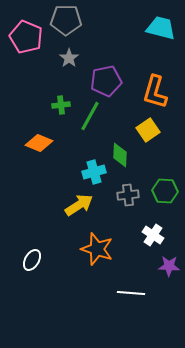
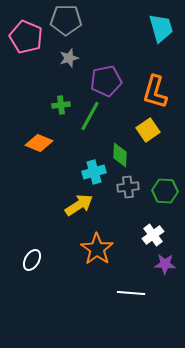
cyan trapezoid: rotated 60 degrees clockwise
gray star: rotated 18 degrees clockwise
gray cross: moved 8 px up
white cross: rotated 20 degrees clockwise
orange star: rotated 16 degrees clockwise
purple star: moved 4 px left, 2 px up
